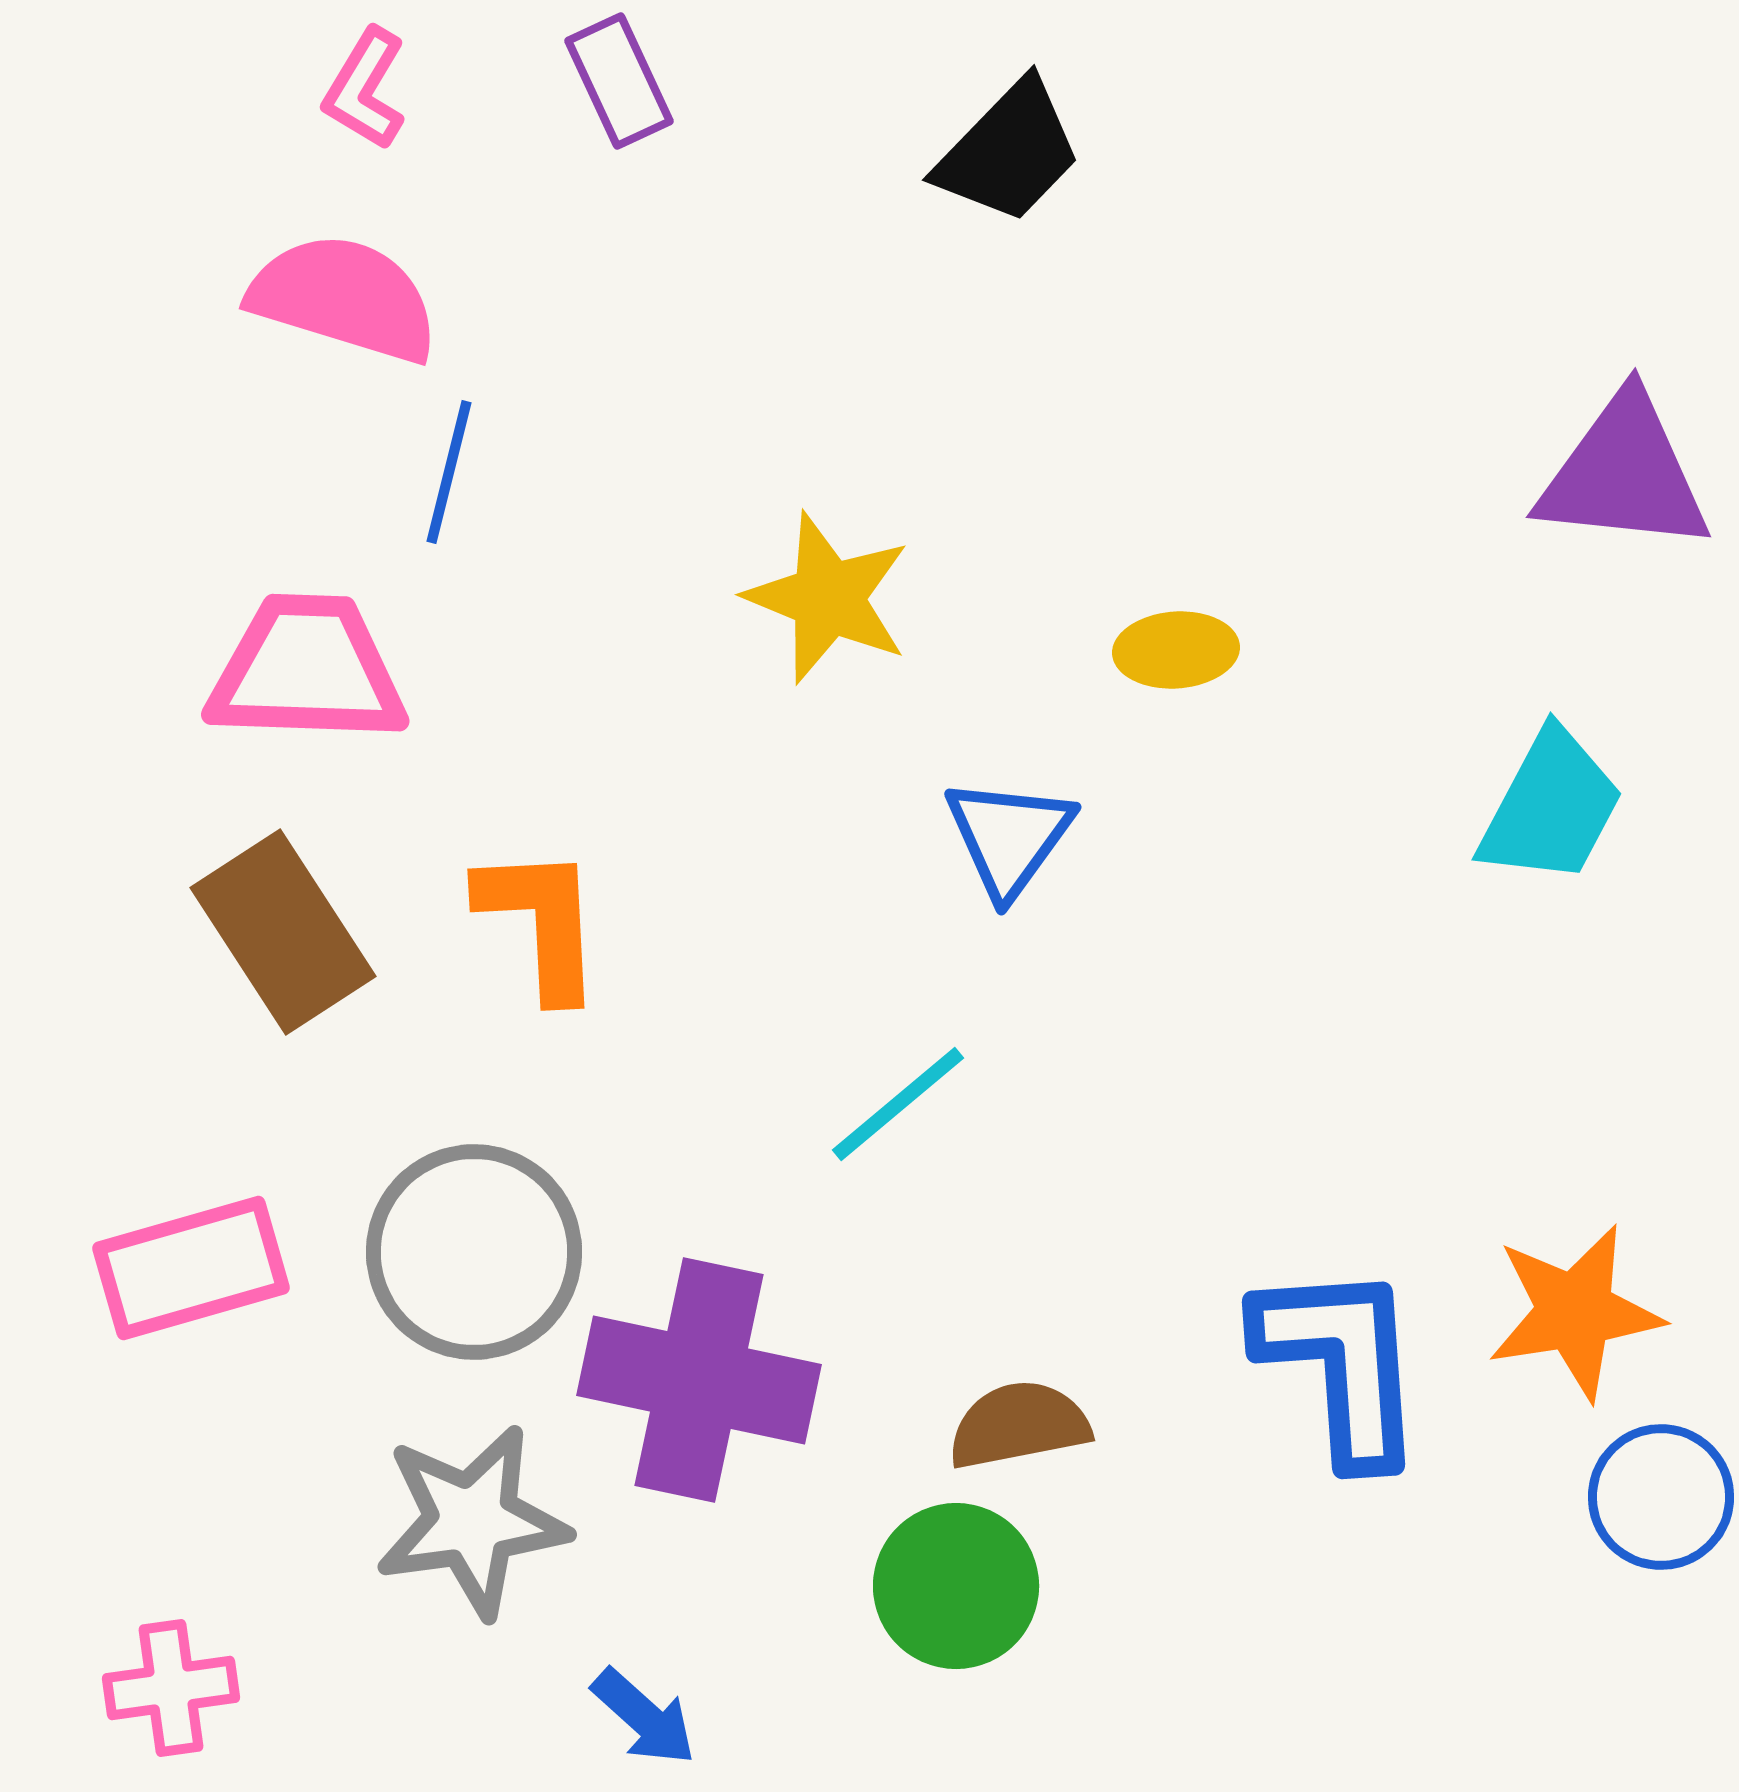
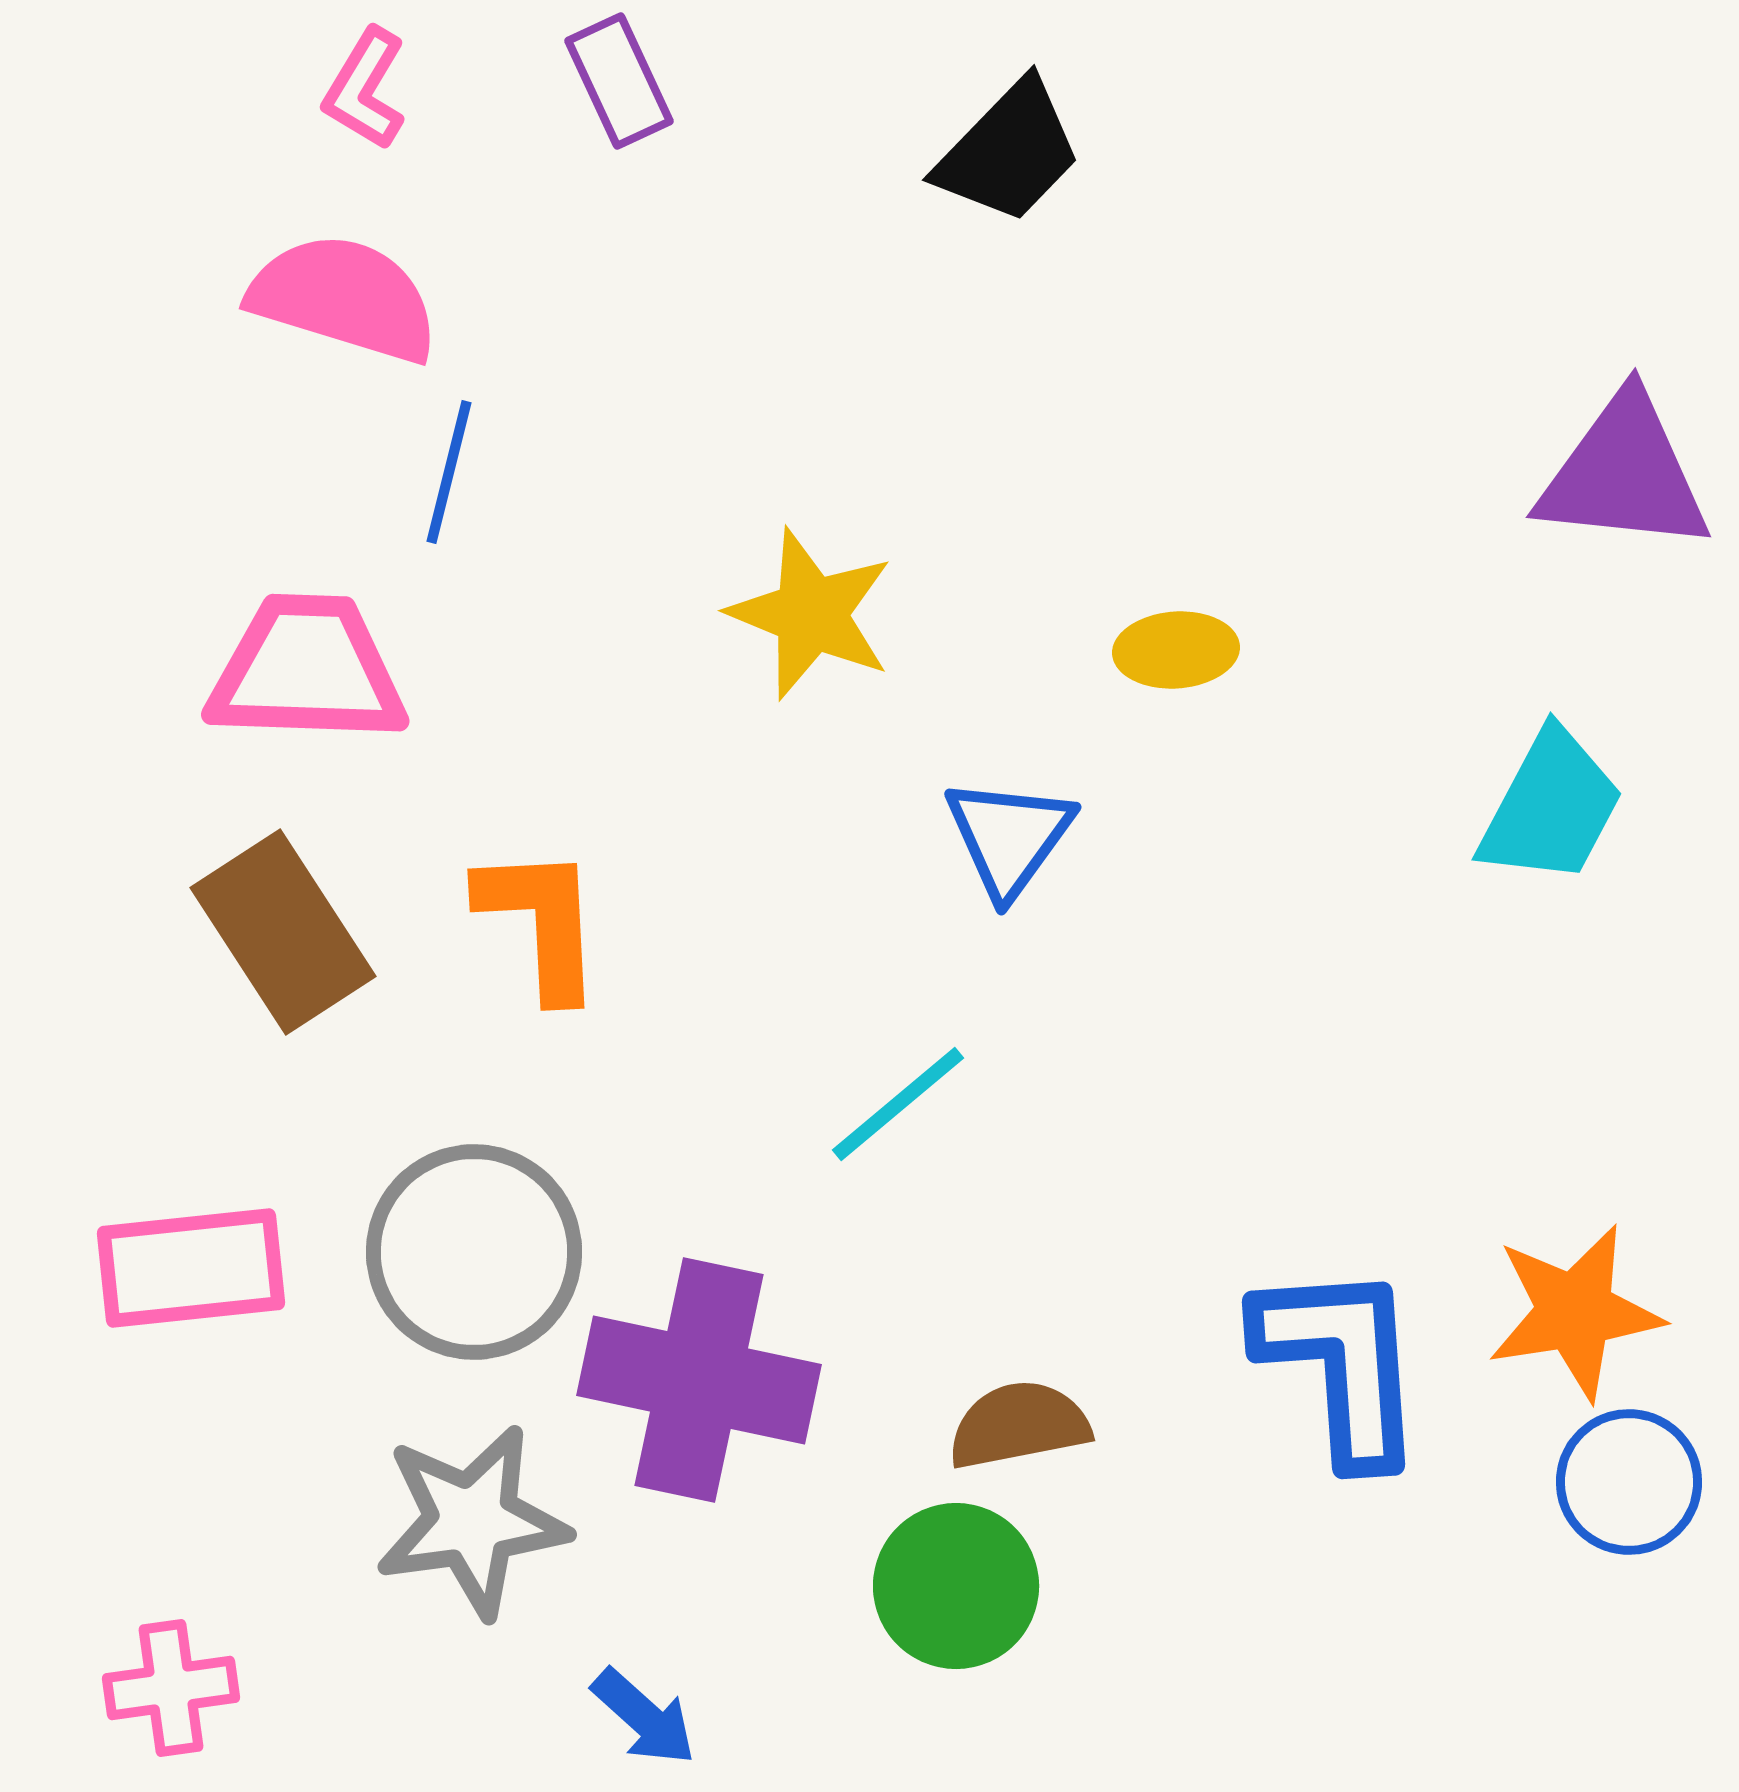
yellow star: moved 17 px left, 16 px down
pink rectangle: rotated 10 degrees clockwise
blue circle: moved 32 px left, 15 px up
